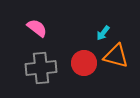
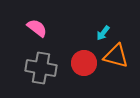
gray cross: rotated 16 degrees clockwise
